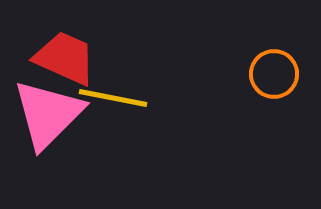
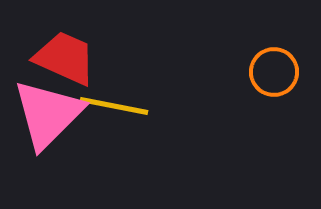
orange circle: moved 2 px up
yellow line: moved 1 px right, 8 px down
